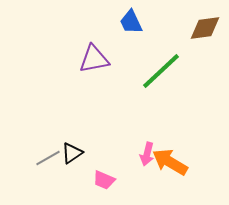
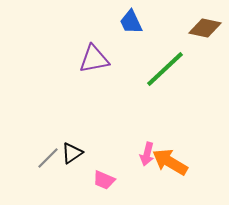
brown diamond: rotated 20 degrees clockwise
green line: moved 4 px right, 2 px up
gray line: rotated 15 degrees counterclockwise
